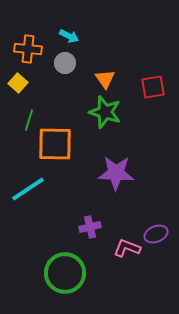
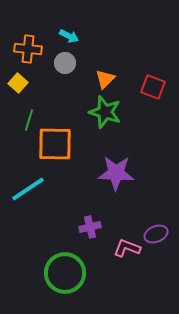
orange triangle: rotated 20 degrees clockwise
red square: rotated 30 degrees clockwise
